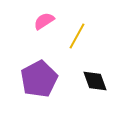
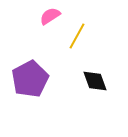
pink semicircle: moved 6 px right, 5 px up
purple pentagon: moved 9 px left
